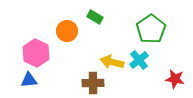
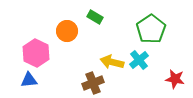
brown cross: rotated 20 degrees counterclockwise
